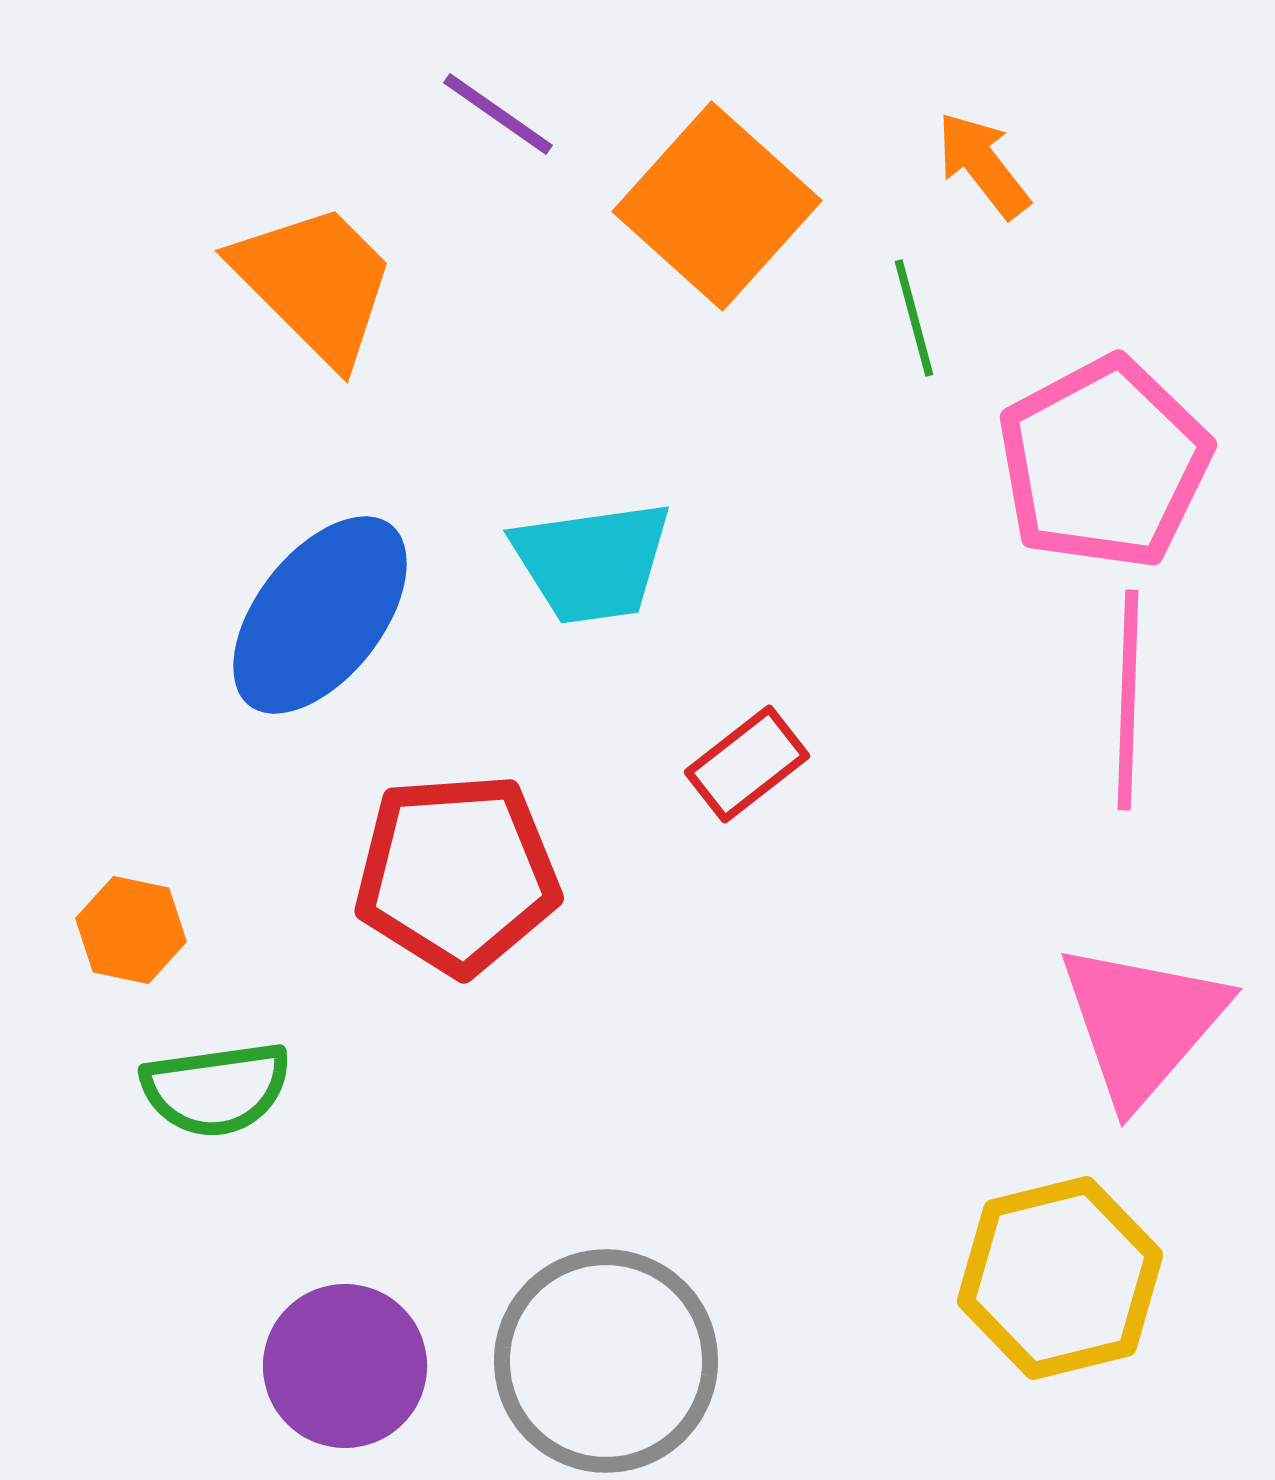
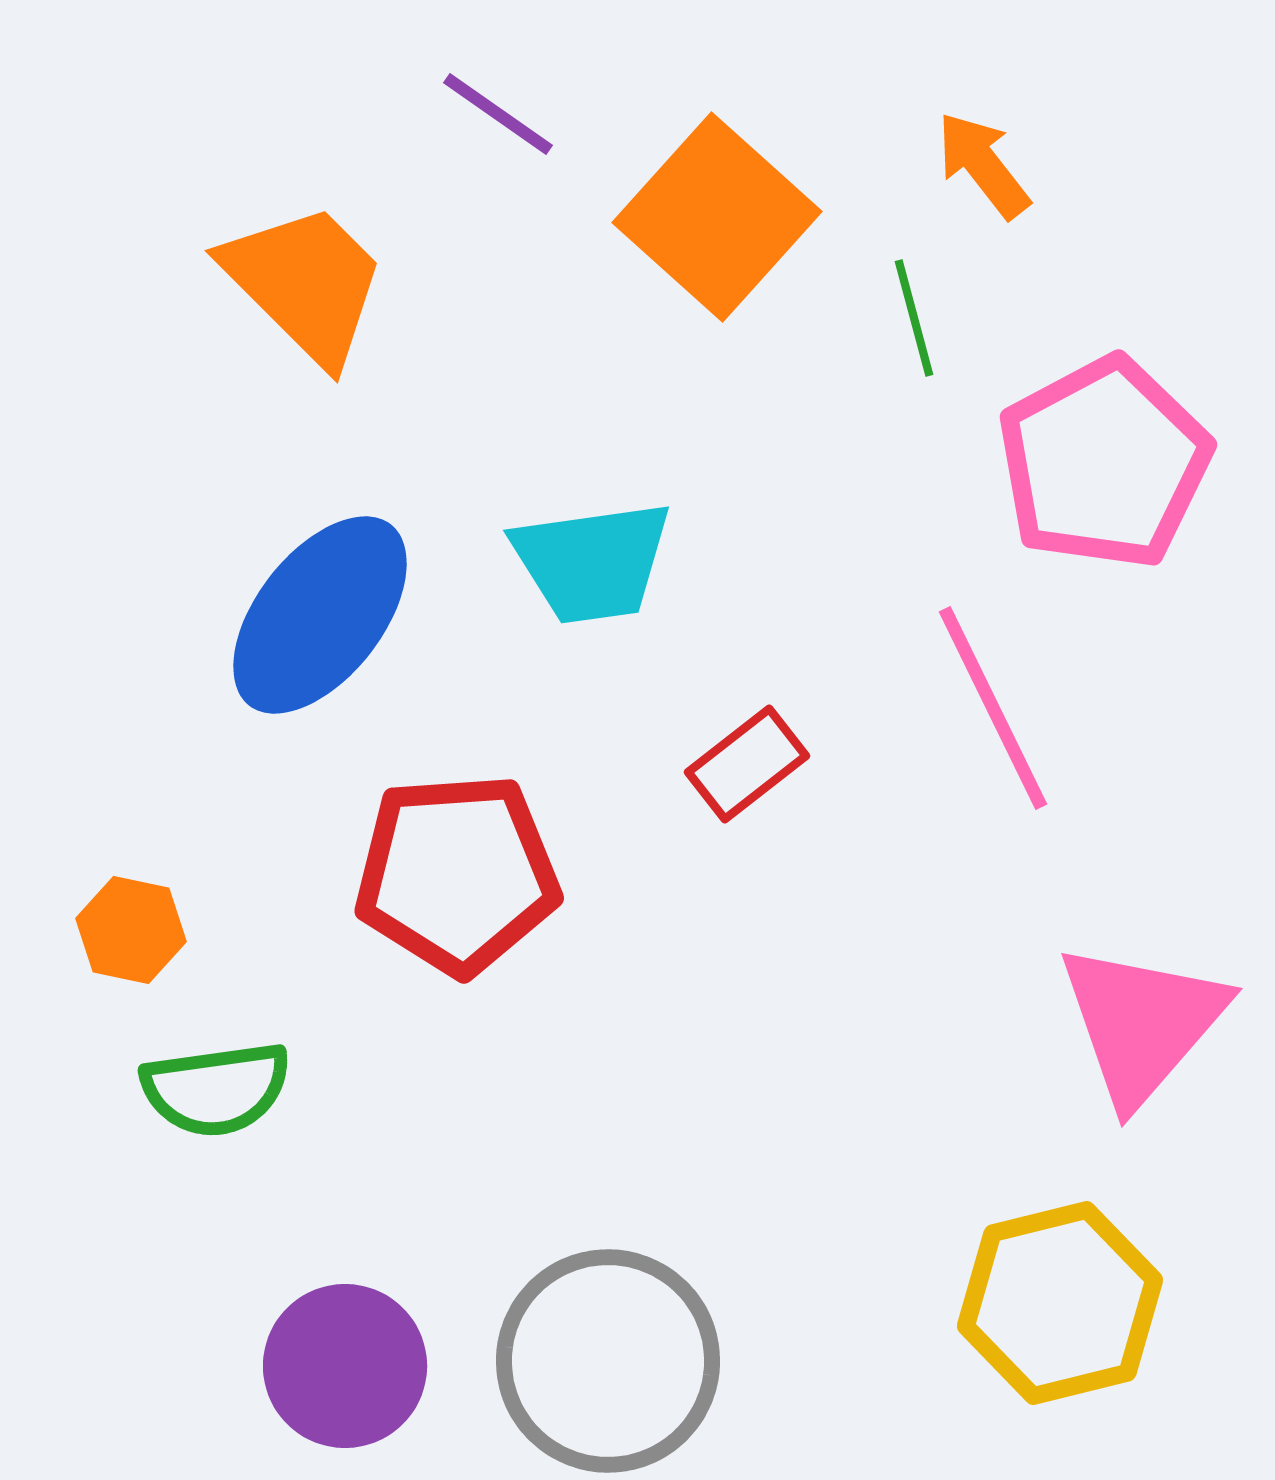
orange square: moved 11 px down
orange trapezoid: moved 10 px left
pink line: moved 135 px left, 8 px down; rotated 28 degrees counterclockwise
yellow hexagon: moved 25 px down
gray circle: moved 2 px right
